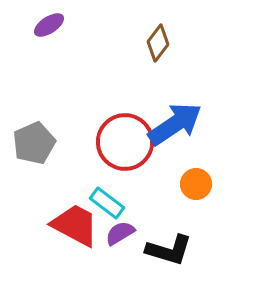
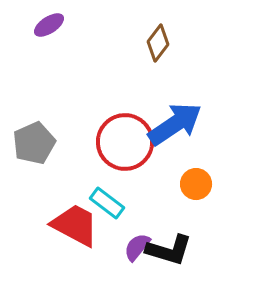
purple semicircle: moved 17 px right, 14 px down; rotated 20 degrees counterclockwise
